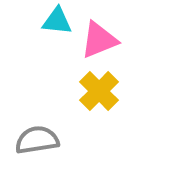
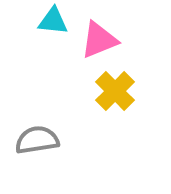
cyan triangle: moved 4 px left
yellow cross: moved 16 px right
